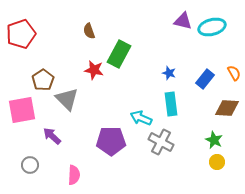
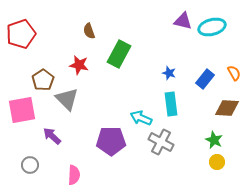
red star: moved 15 px left, 5 px up
